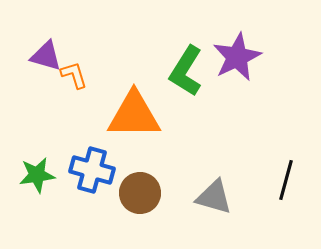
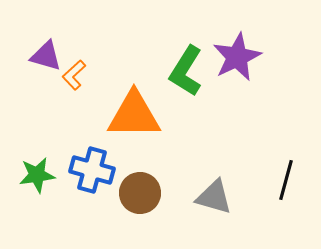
orange L-shape: rotated 116 degrees counterclockwise
